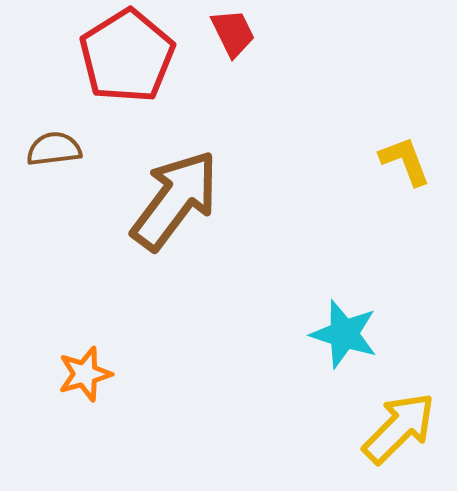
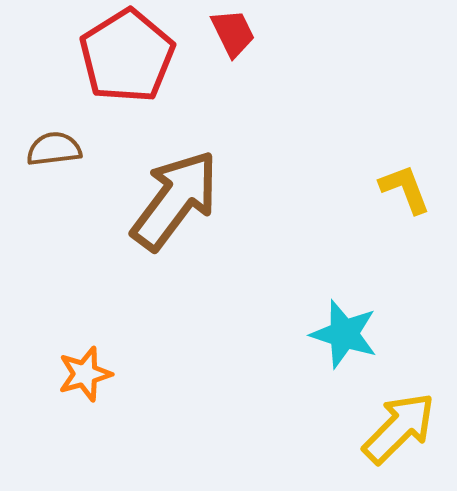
yellow L-shape: moved 28 px down
